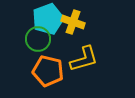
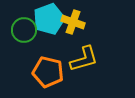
cyan pentagon: moved 1 px right
green circle: moved 14 px left, 9 px up
orange pentagon: moved 1 px down
